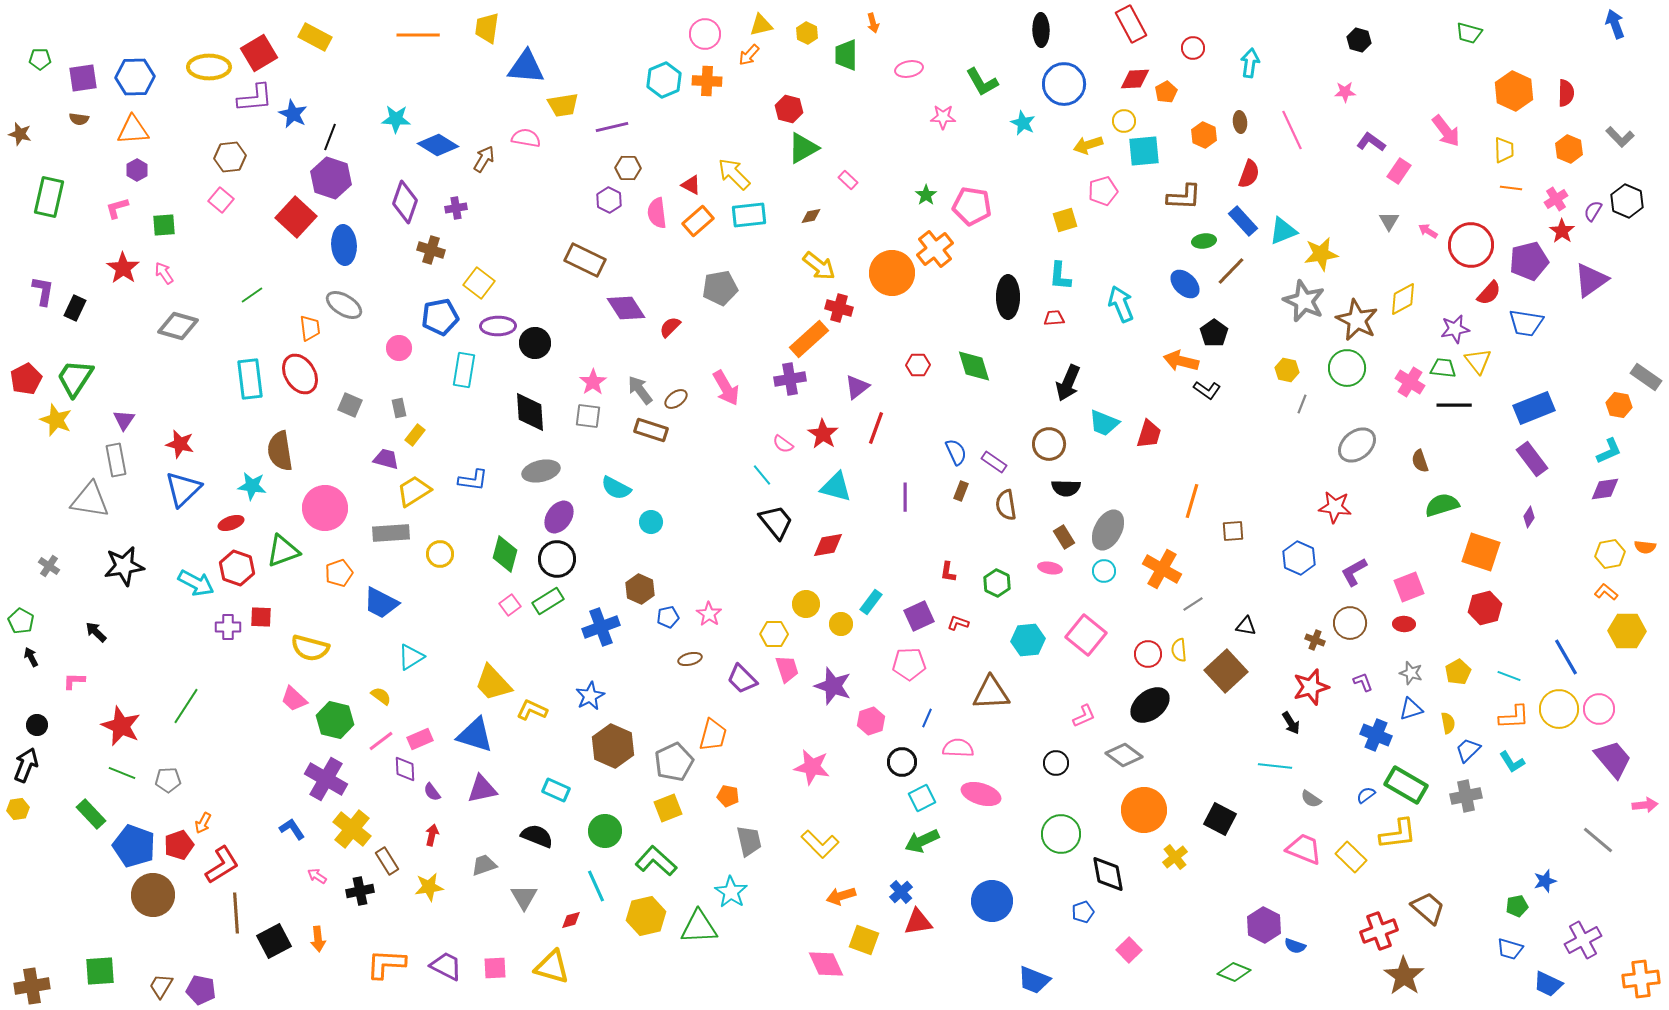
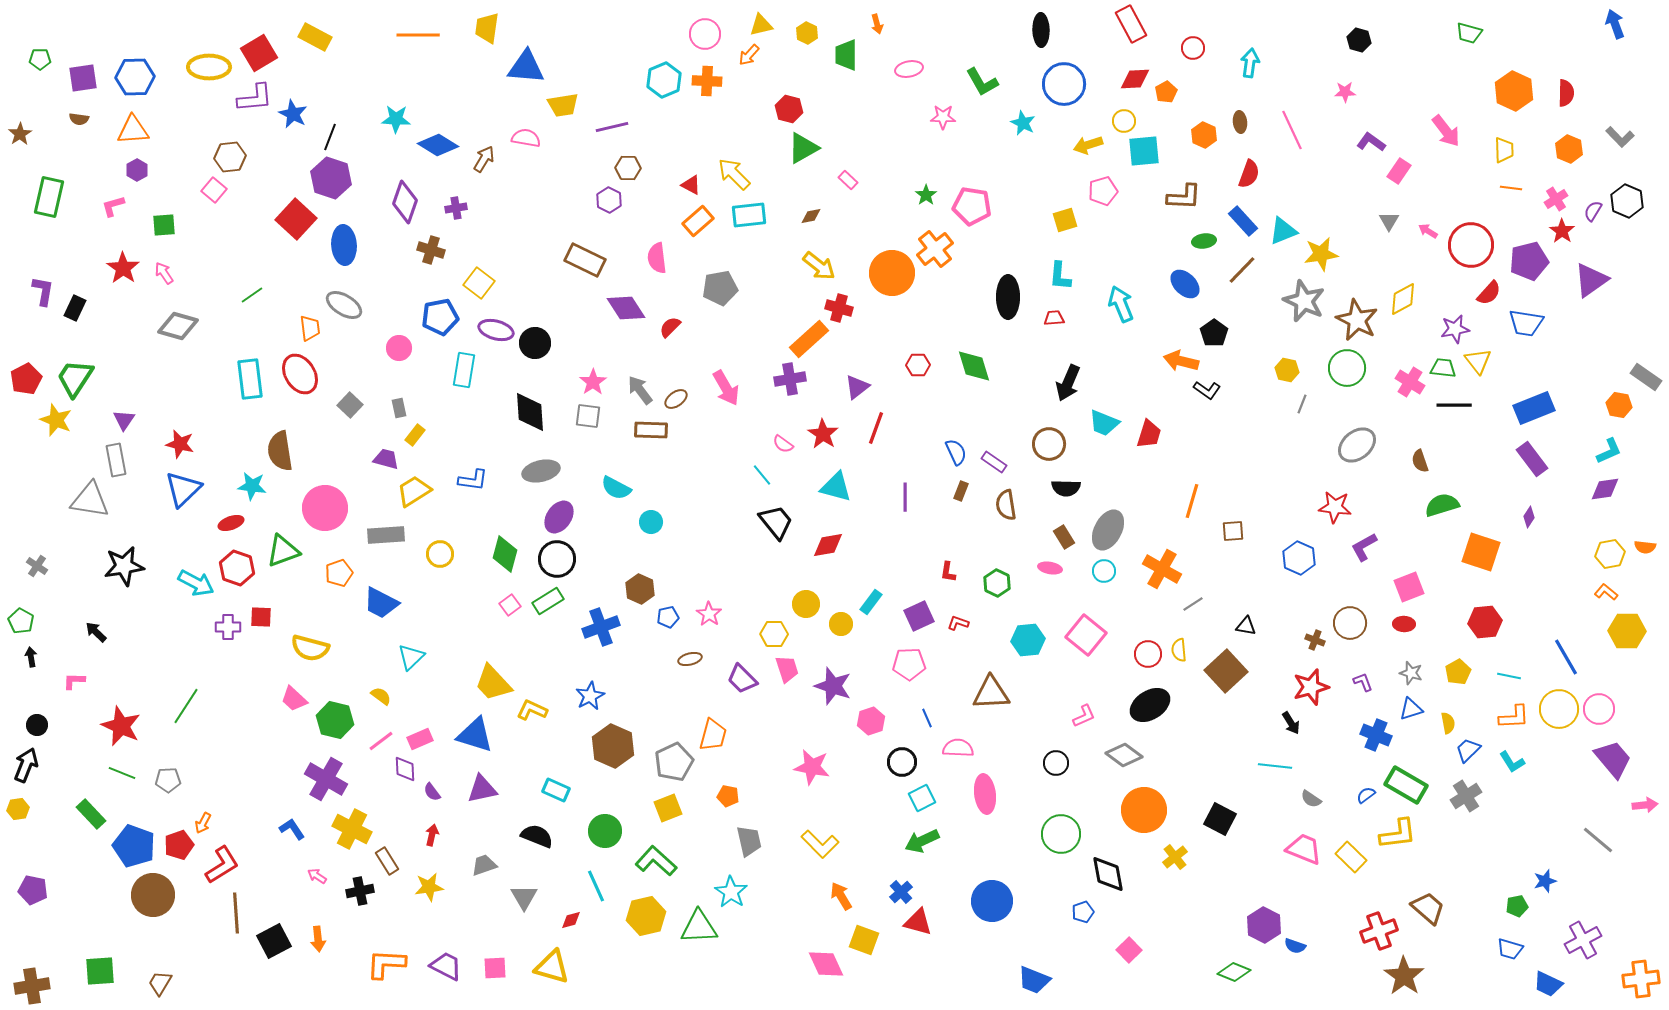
orange arrow at (873, 23): moved 4 px right, 1 px down
brown star at (20, 134): rotated 25 degrees clockwise
pink square at (221, 200): moved 7 px left, 10 px up
pink L-shape at (117, 208): moved 4 px left, 2 px up
pink semicircle at (657, 213): moved 45 px down
red square at (296, 217): moved 2 px down
brown line at (1231, 271): moved 11 px right, 1 px up
purple ellipse at (498, 326): moved 2 px left, 4 px down; rotated 16 degrees clockwise
gray square at (350, 405): rotated 20 degrees clockwise
brown rectangle at (651, 430): rotated 16 degrees counterclockwise
gray rectangle at (391, 533): moved 5 px left, 2 px down
gray cross at (49, 566): moved 12 px left
purple L-shape at (1354, 572): moved 10 px right, 25 px up
red hexagon at (1485, 608): moved 14 px down; rotated 8 degrees clockwise
black arrow at (31, 657): rotated 18 degrees clockwise
cyan triangle at (411, 657): rotated 12 degrees counterclockwise
cyan line at (1509, 676): rotated 10 degrees counterclockwise
black ellipse at (1150, 705): rotated 6 degrees clockwise
blue line at (927, 718): rotated 48 degrees counterclockwise
pink ellipse at (981, 794): moved 4 px right; rotated 66 degrees clockwise
gray cross at (1466, 796): rotated 20 degrees counterclockwise
yellow cross at (352, 829): rotated 12 degrees counterclockwise
orange arrow at (841, 896): rotated 76 degrees clockwise
red triangle at (918, 922): rotated 24 degrees clockwise
brown trapezoid at (161, 986): moved 1 px left, 3 px up
purple pentagon at (201, 990): moved 168 px left, 100 px up
